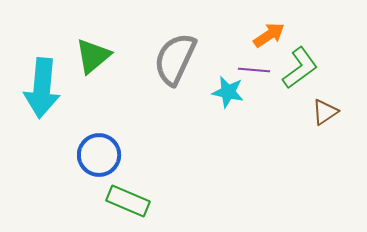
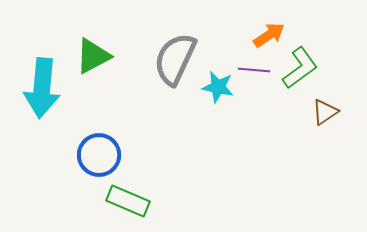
green triangle: rotated 12 degrees clockwise
cyan star: moved 10 px left, 5 px up
